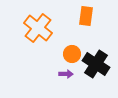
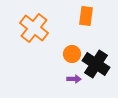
orange cross: moved 4 px left
purple arrow: moved 8 px right, 5 px down
